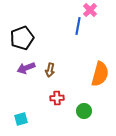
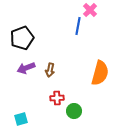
orange semicircle: moved 1 px up
green circle: moved 10 px left
